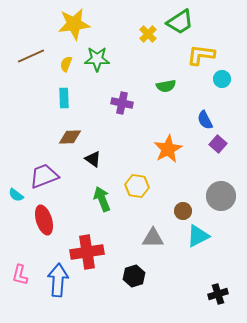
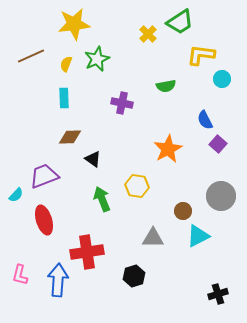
green star: rotated 25 degrees counterclockwise
cyan semicircle: rotated 84 degrees counterclockwise
